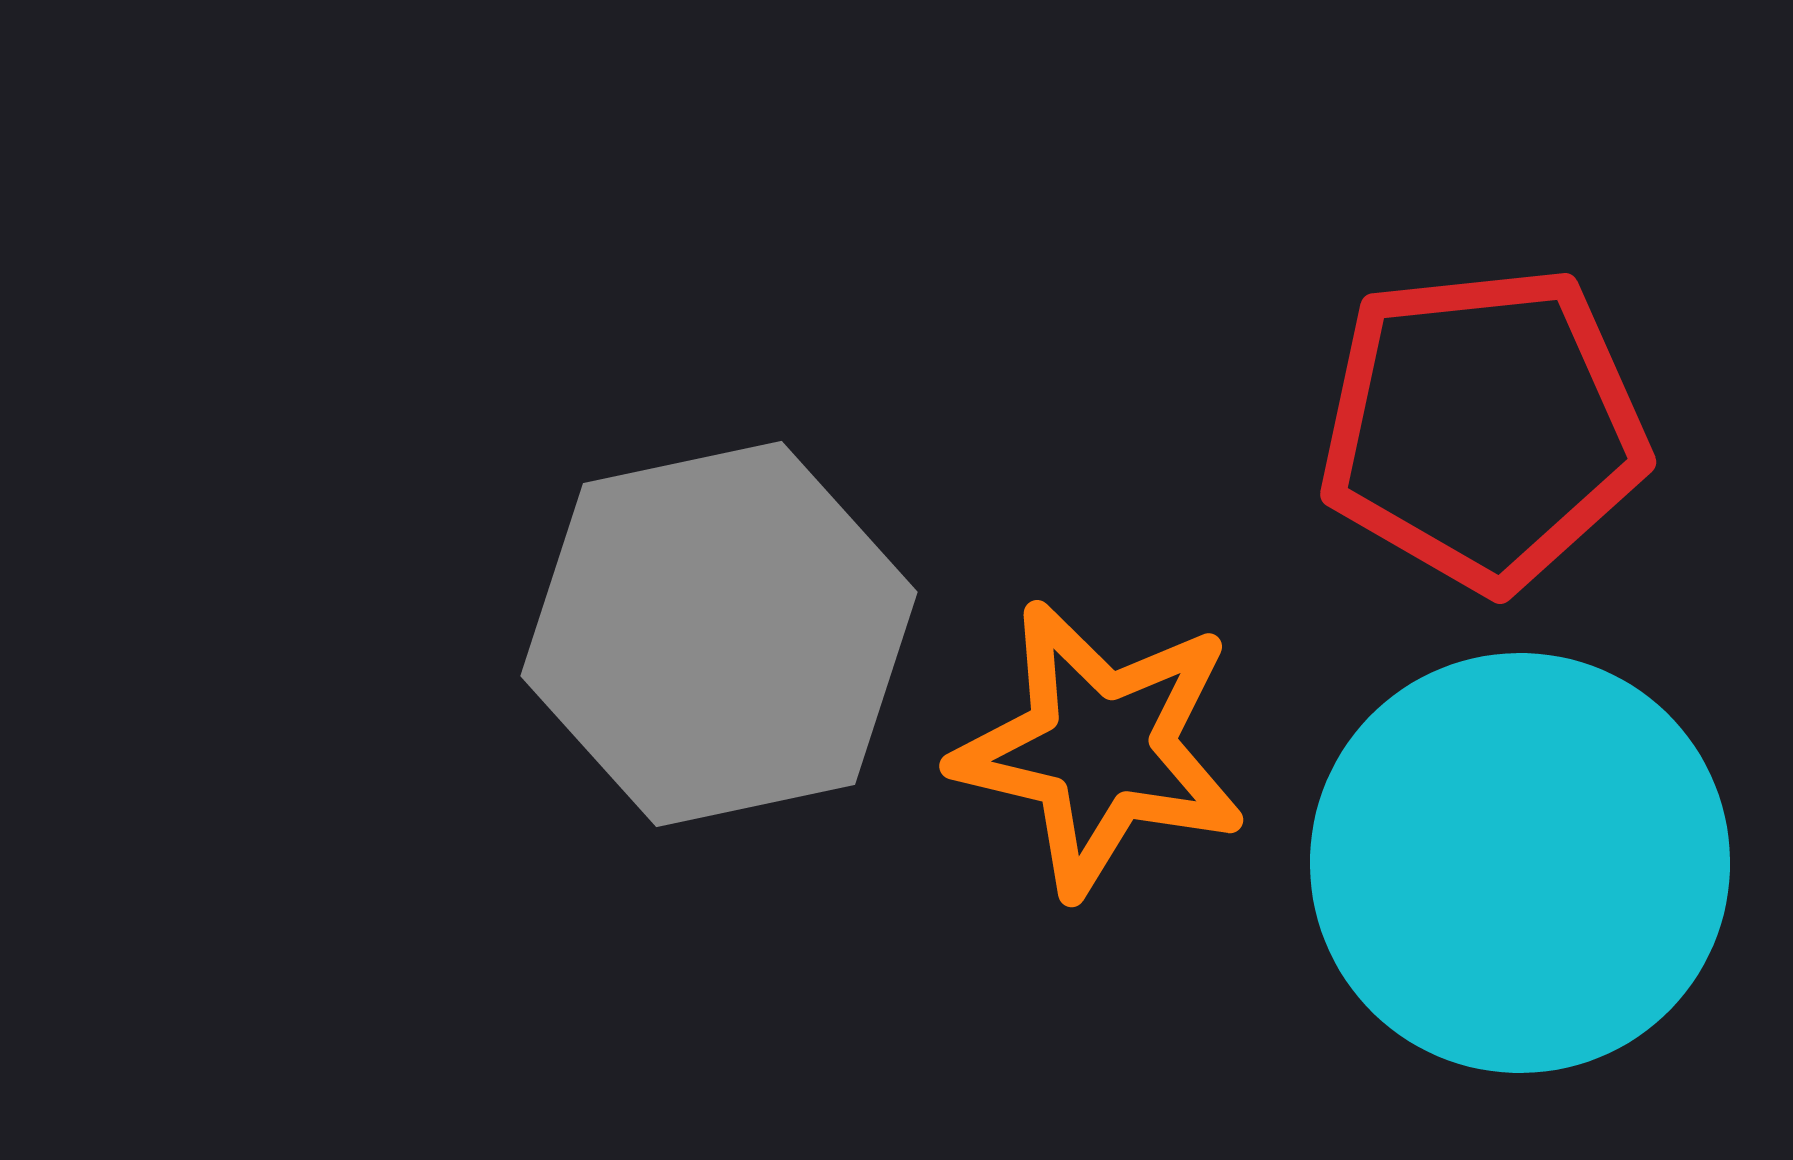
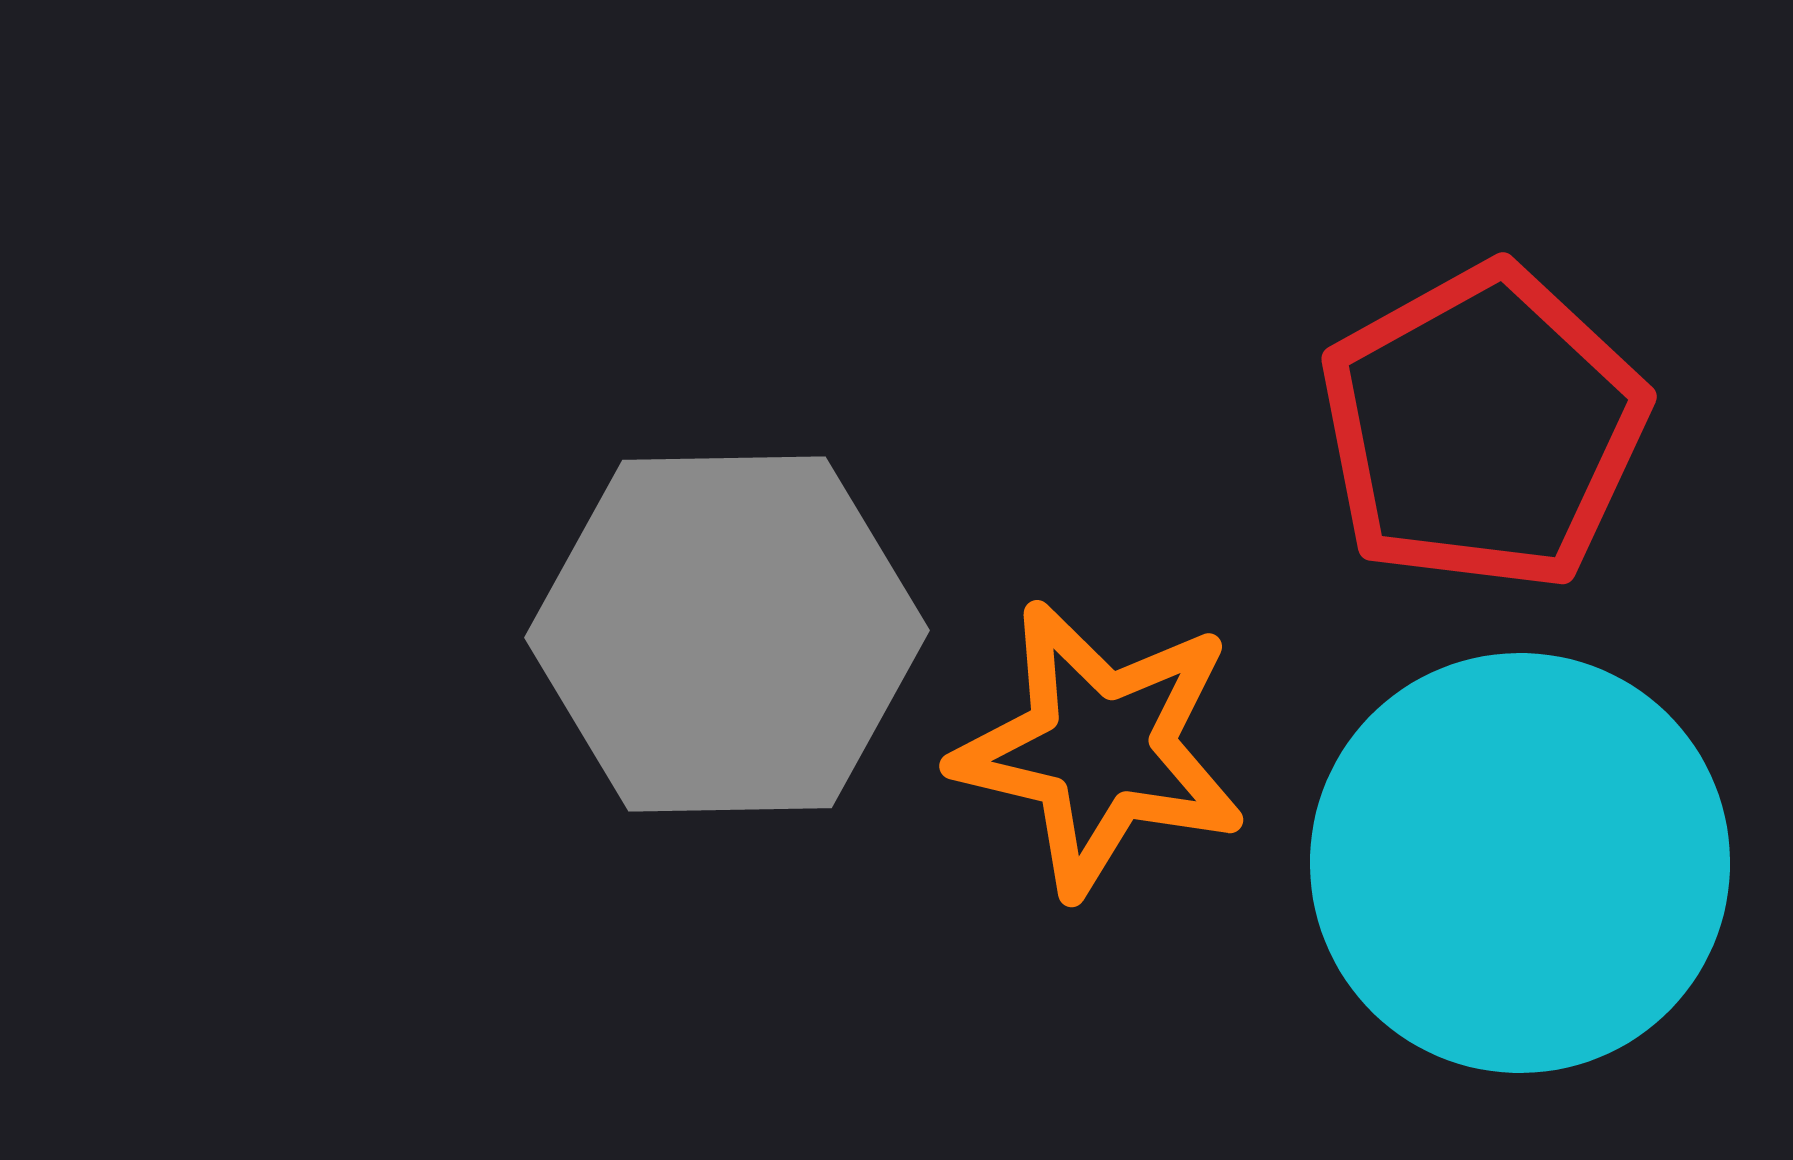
red pentagon: rotated 23 degrees counterclockwise
gray hexagon: moved 8 px right; rotated 11 degrees clockwise
